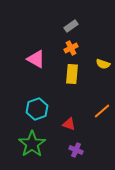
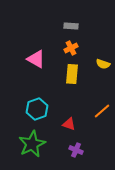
gray rectangle: rotated 40 degrees clockwise
green star: rotated 8 degrees clockwise
